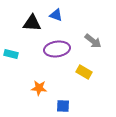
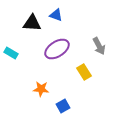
gray arrow: moved 6 px right, 5 px down; rotated 24 degrees clockwise
purple ellipse: rotated 25 degrees counterclockwise
cyan rectangle: moved 1 px up; rotated 16 degrees clockwise
yellow rectangle: rotated 28 degrees clockwise
orange star: moved 2 px right, 1 px down
blue square: rotated 32 degrees counterclockwise
